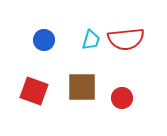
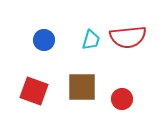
red semicircle: moved 2 px right, 2 px up
red circle: moved 1 px down
